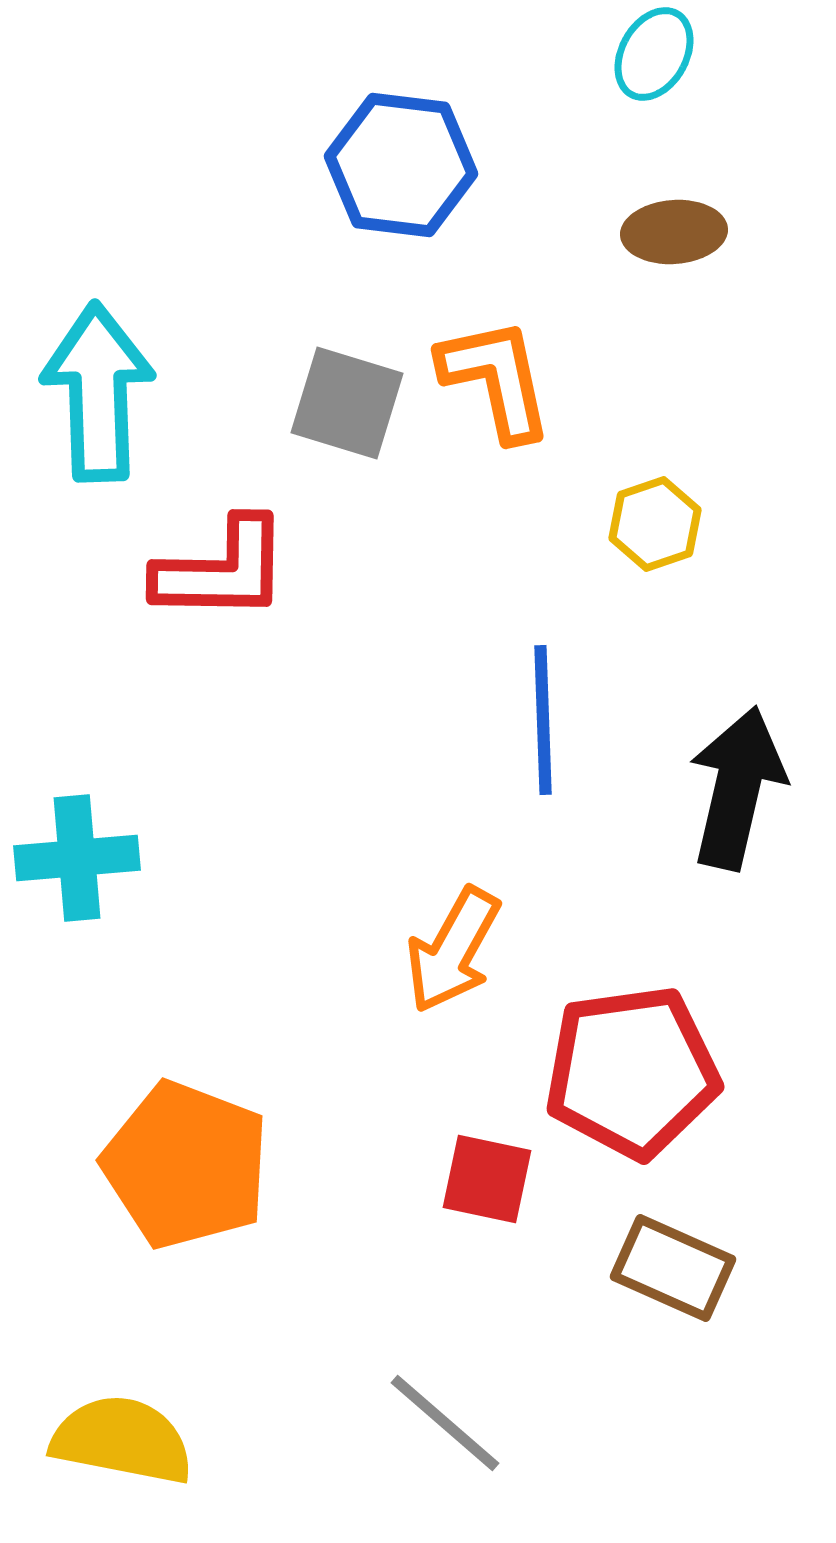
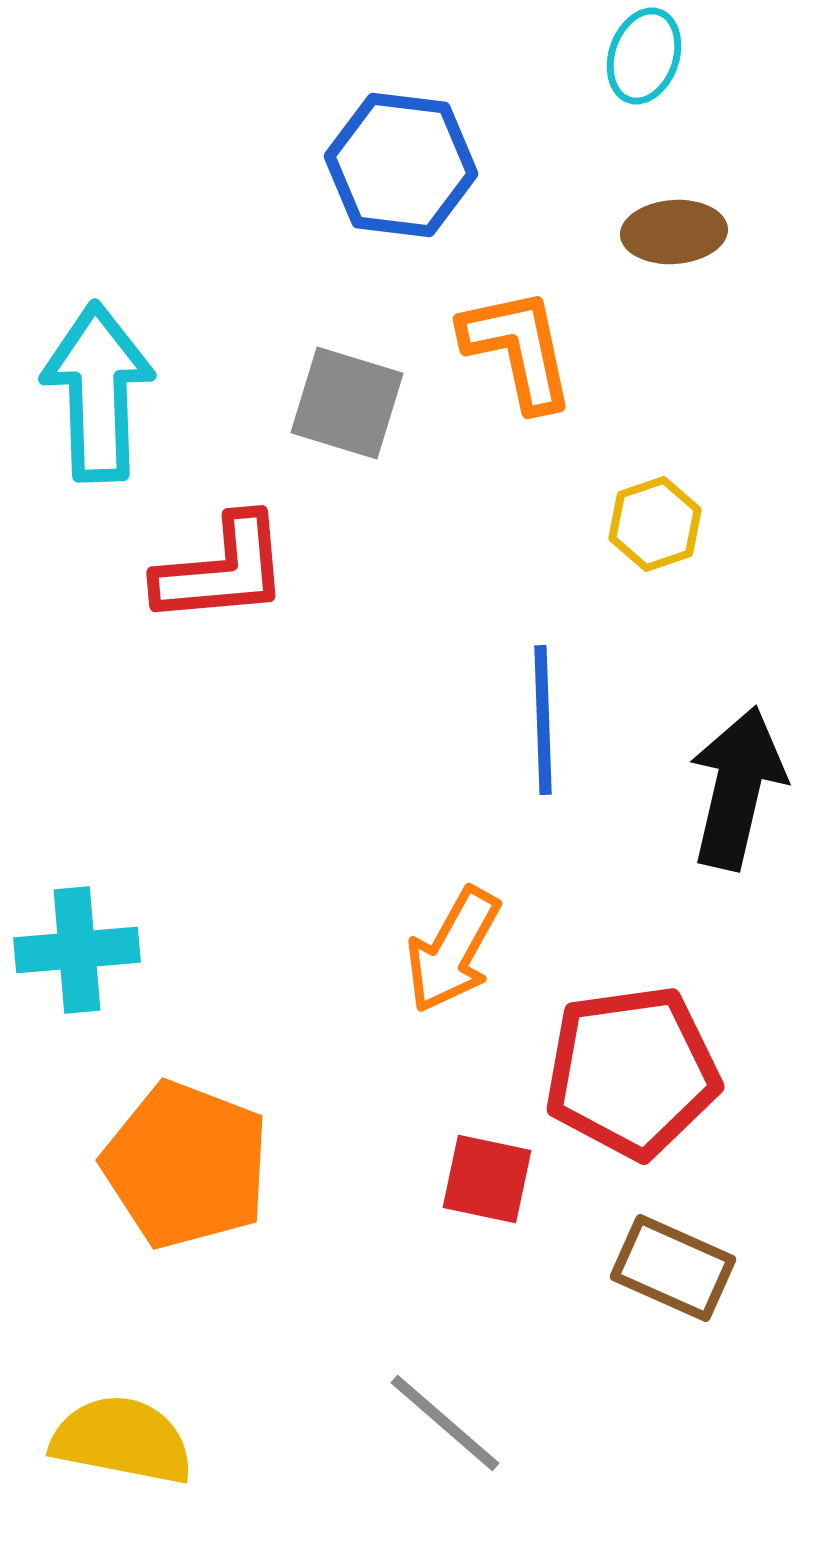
cyan ellipse: moved 10 px left, 2 px down; rotated 10 degrees counterclockwise
orange L-shape: moved 22 px right, 30 px up
red L-shape: rotated 6 degrees counterclockwise
cyan cross: moved 92 px down
